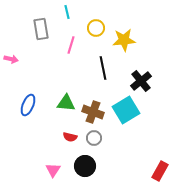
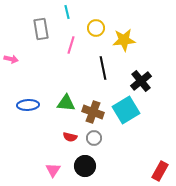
blue ellipse: rotated 65 degrees clockwise
